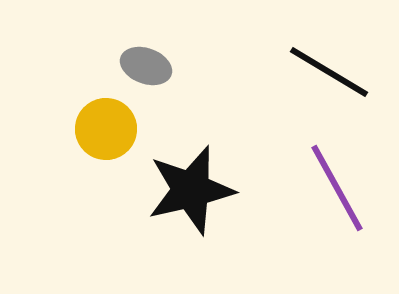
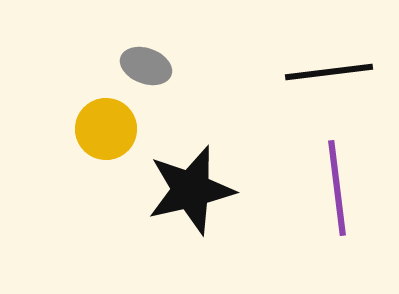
black line: rotated 38 degrees counterclockwise
purple line: rotated 22 degrees clockwise
